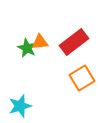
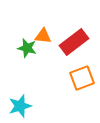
orange triangle: moved 3 px right, 6 px up; rotated 12 degrees clockwise
green star: rotated 12 degrees counterclockwise
orange square: rotated 10 degrees clockwise
